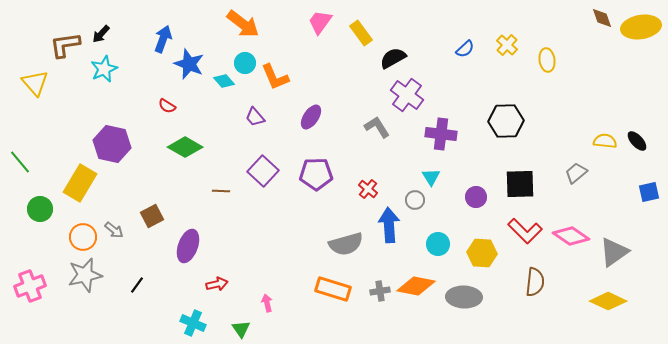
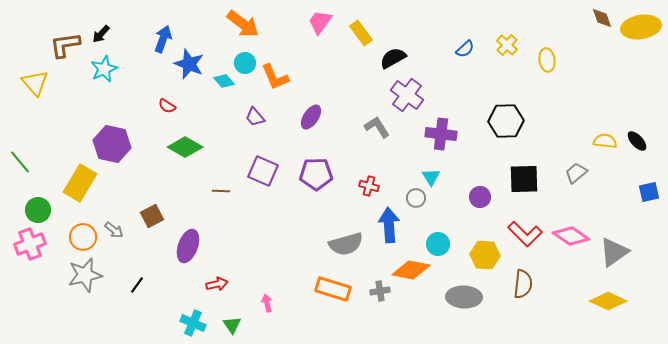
purple square at (263, 171): rotated 20 degrees counterclockwise
black square at (520, 184): moved 4 px right, 5 px up
red cross at (368, 189): moved 1 px right, 3 px up; rotated 24 degrees counterclockwise
purple circle at (476, 197): moved 4 px right
gray circle at (415, 200): moved 1 px right, 2 px up
green circle at (40, 209): moved 2 px left, 1 px down
red L-shape at (525, 231): moved 3 px down
yellow hexagon at (482, 253): moved 3 px right, 2 px down
brown semicircle at (535, 282): moved 12 px left, 2 px down
pink cross at (30, 286): moved 42 px up
orange diamond at (416, 286): moved 5 px left, 16 px up
green triangle at (241, 329): moved 9 px left, 4 px up
